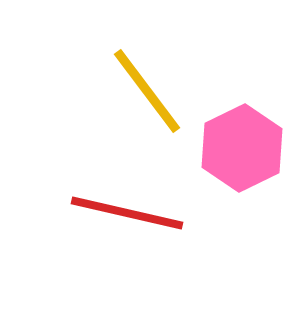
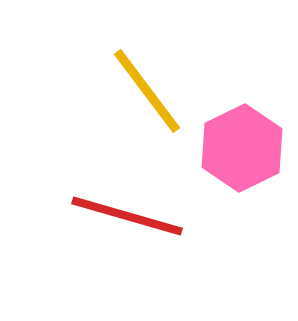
red line: moved 3 px down; rotated 3 degrees clockwise
